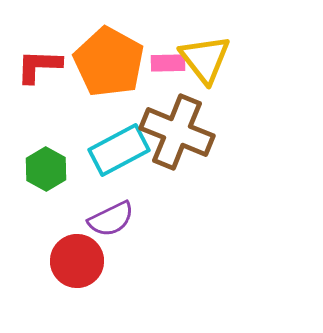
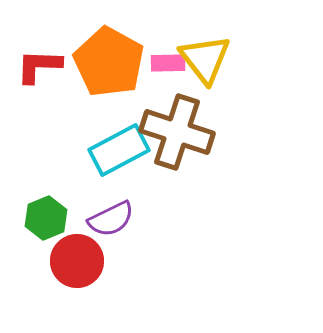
brown cross: rotated 4 degrees counterclockwise
green hexagon: moved 49 px down; rotated 9 degrees clockwise
